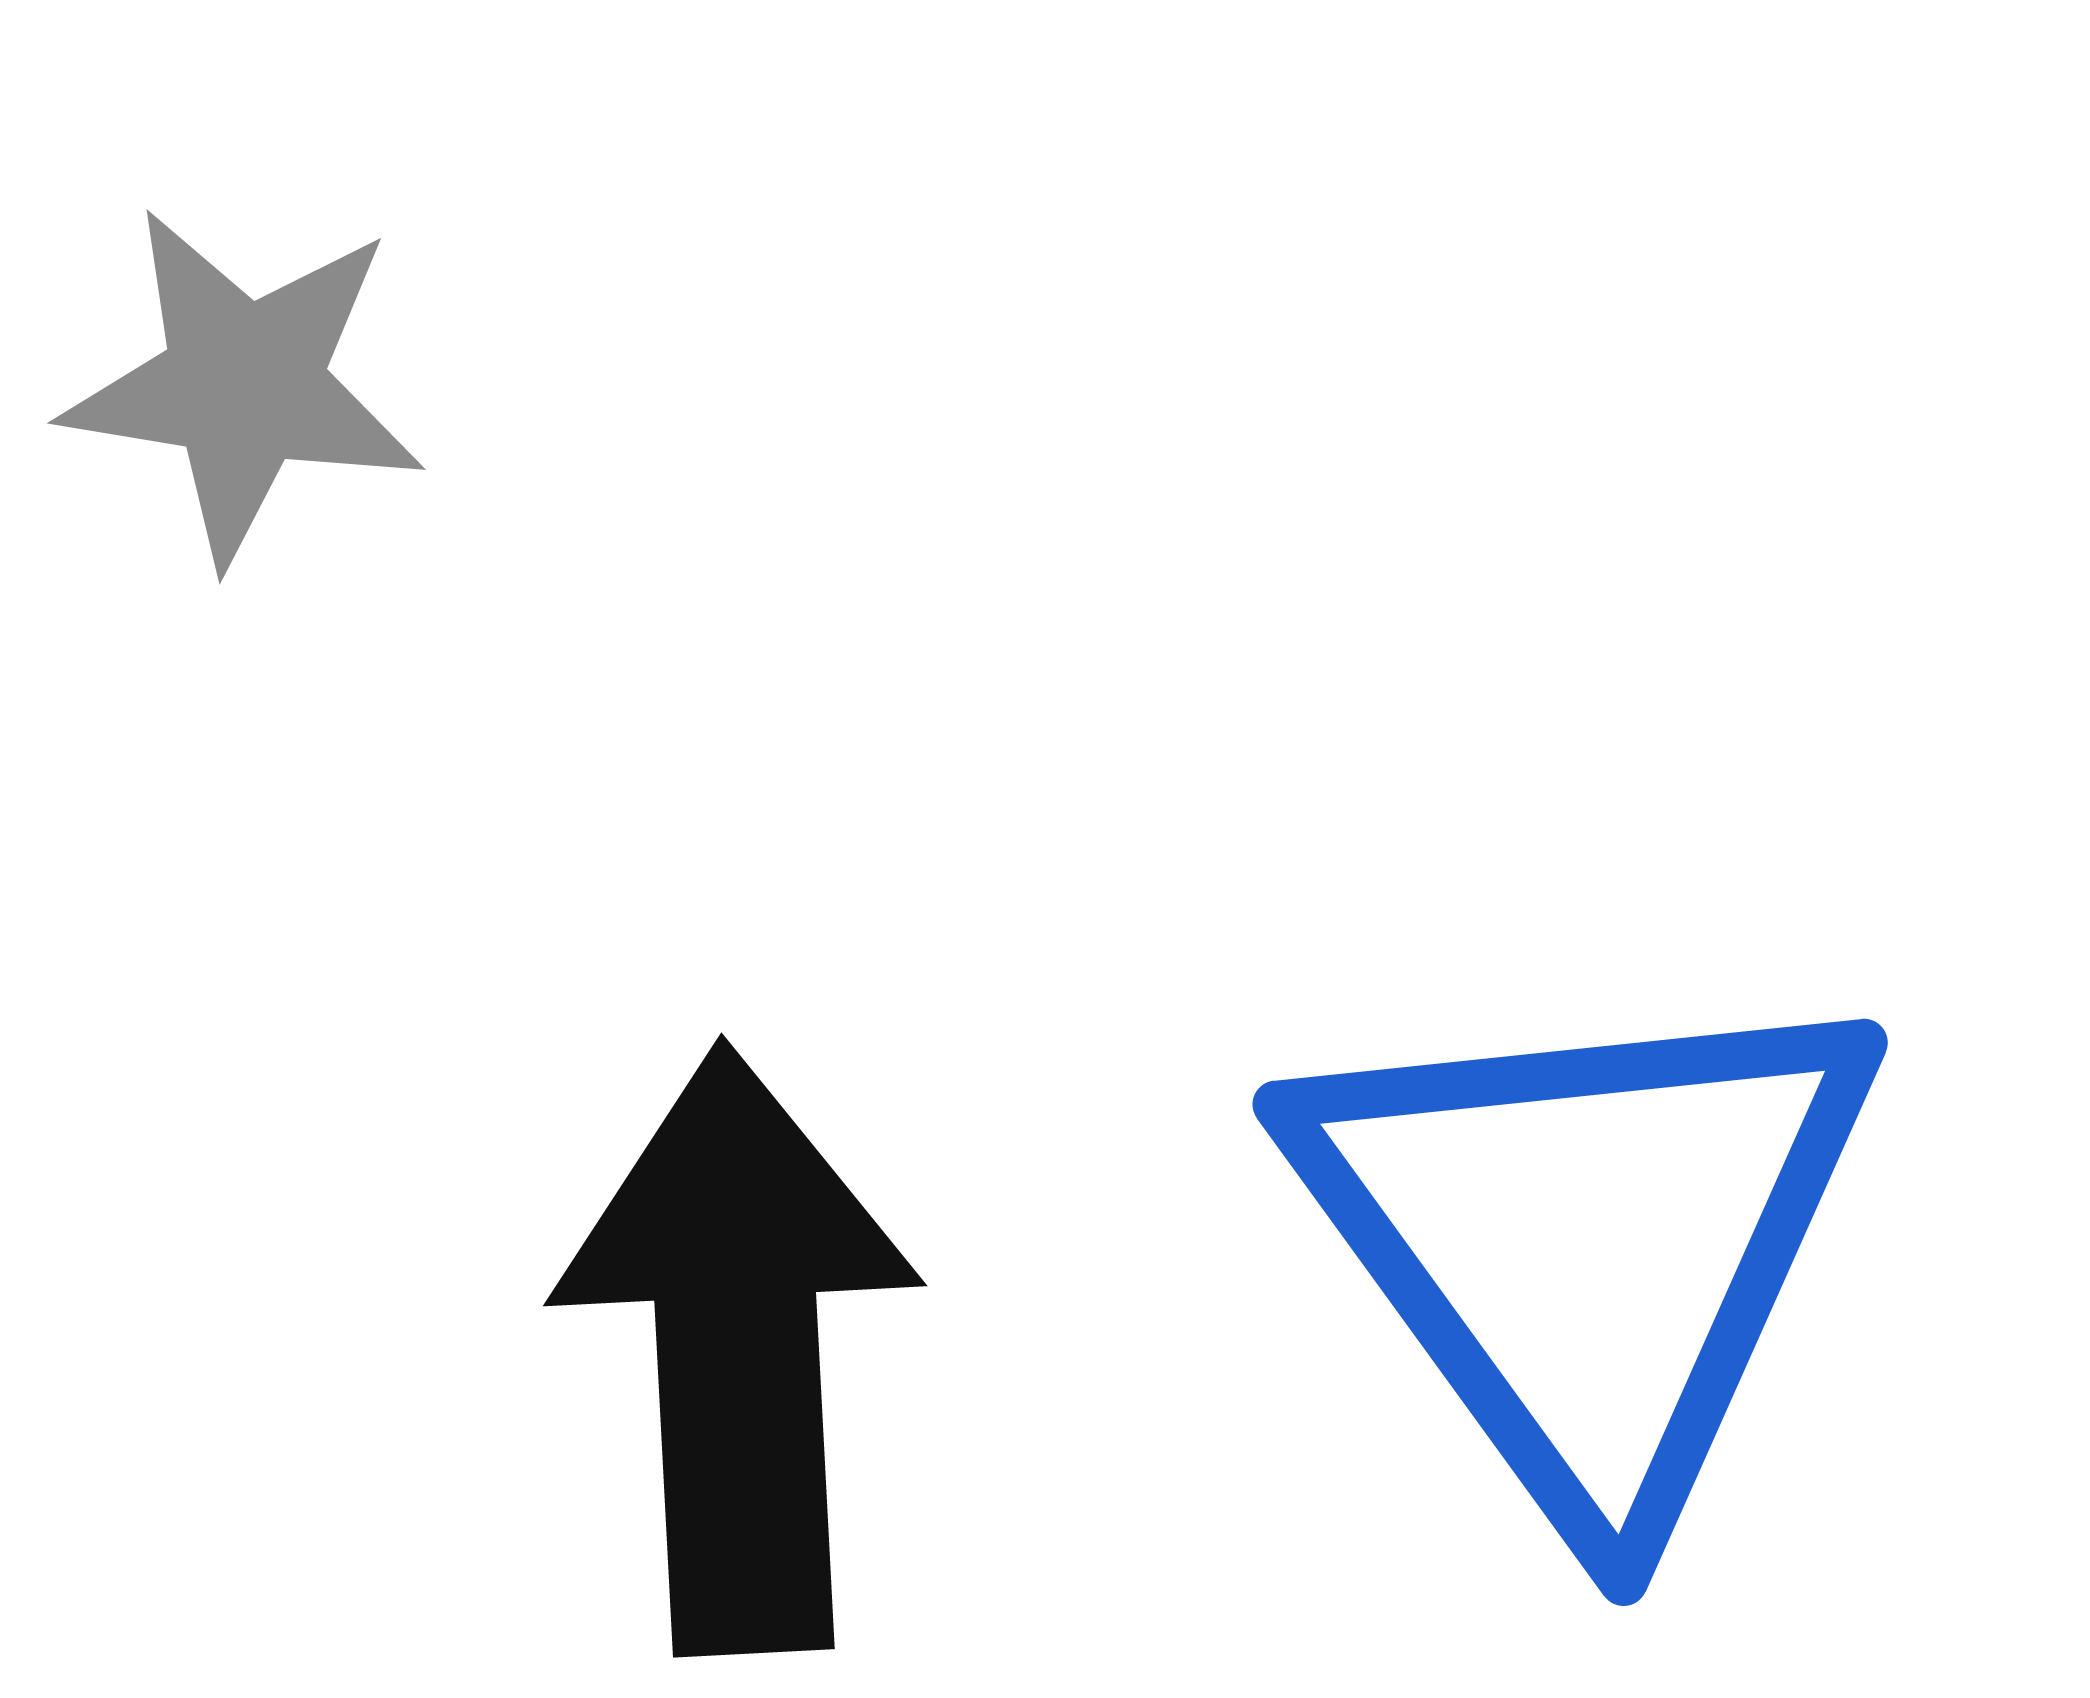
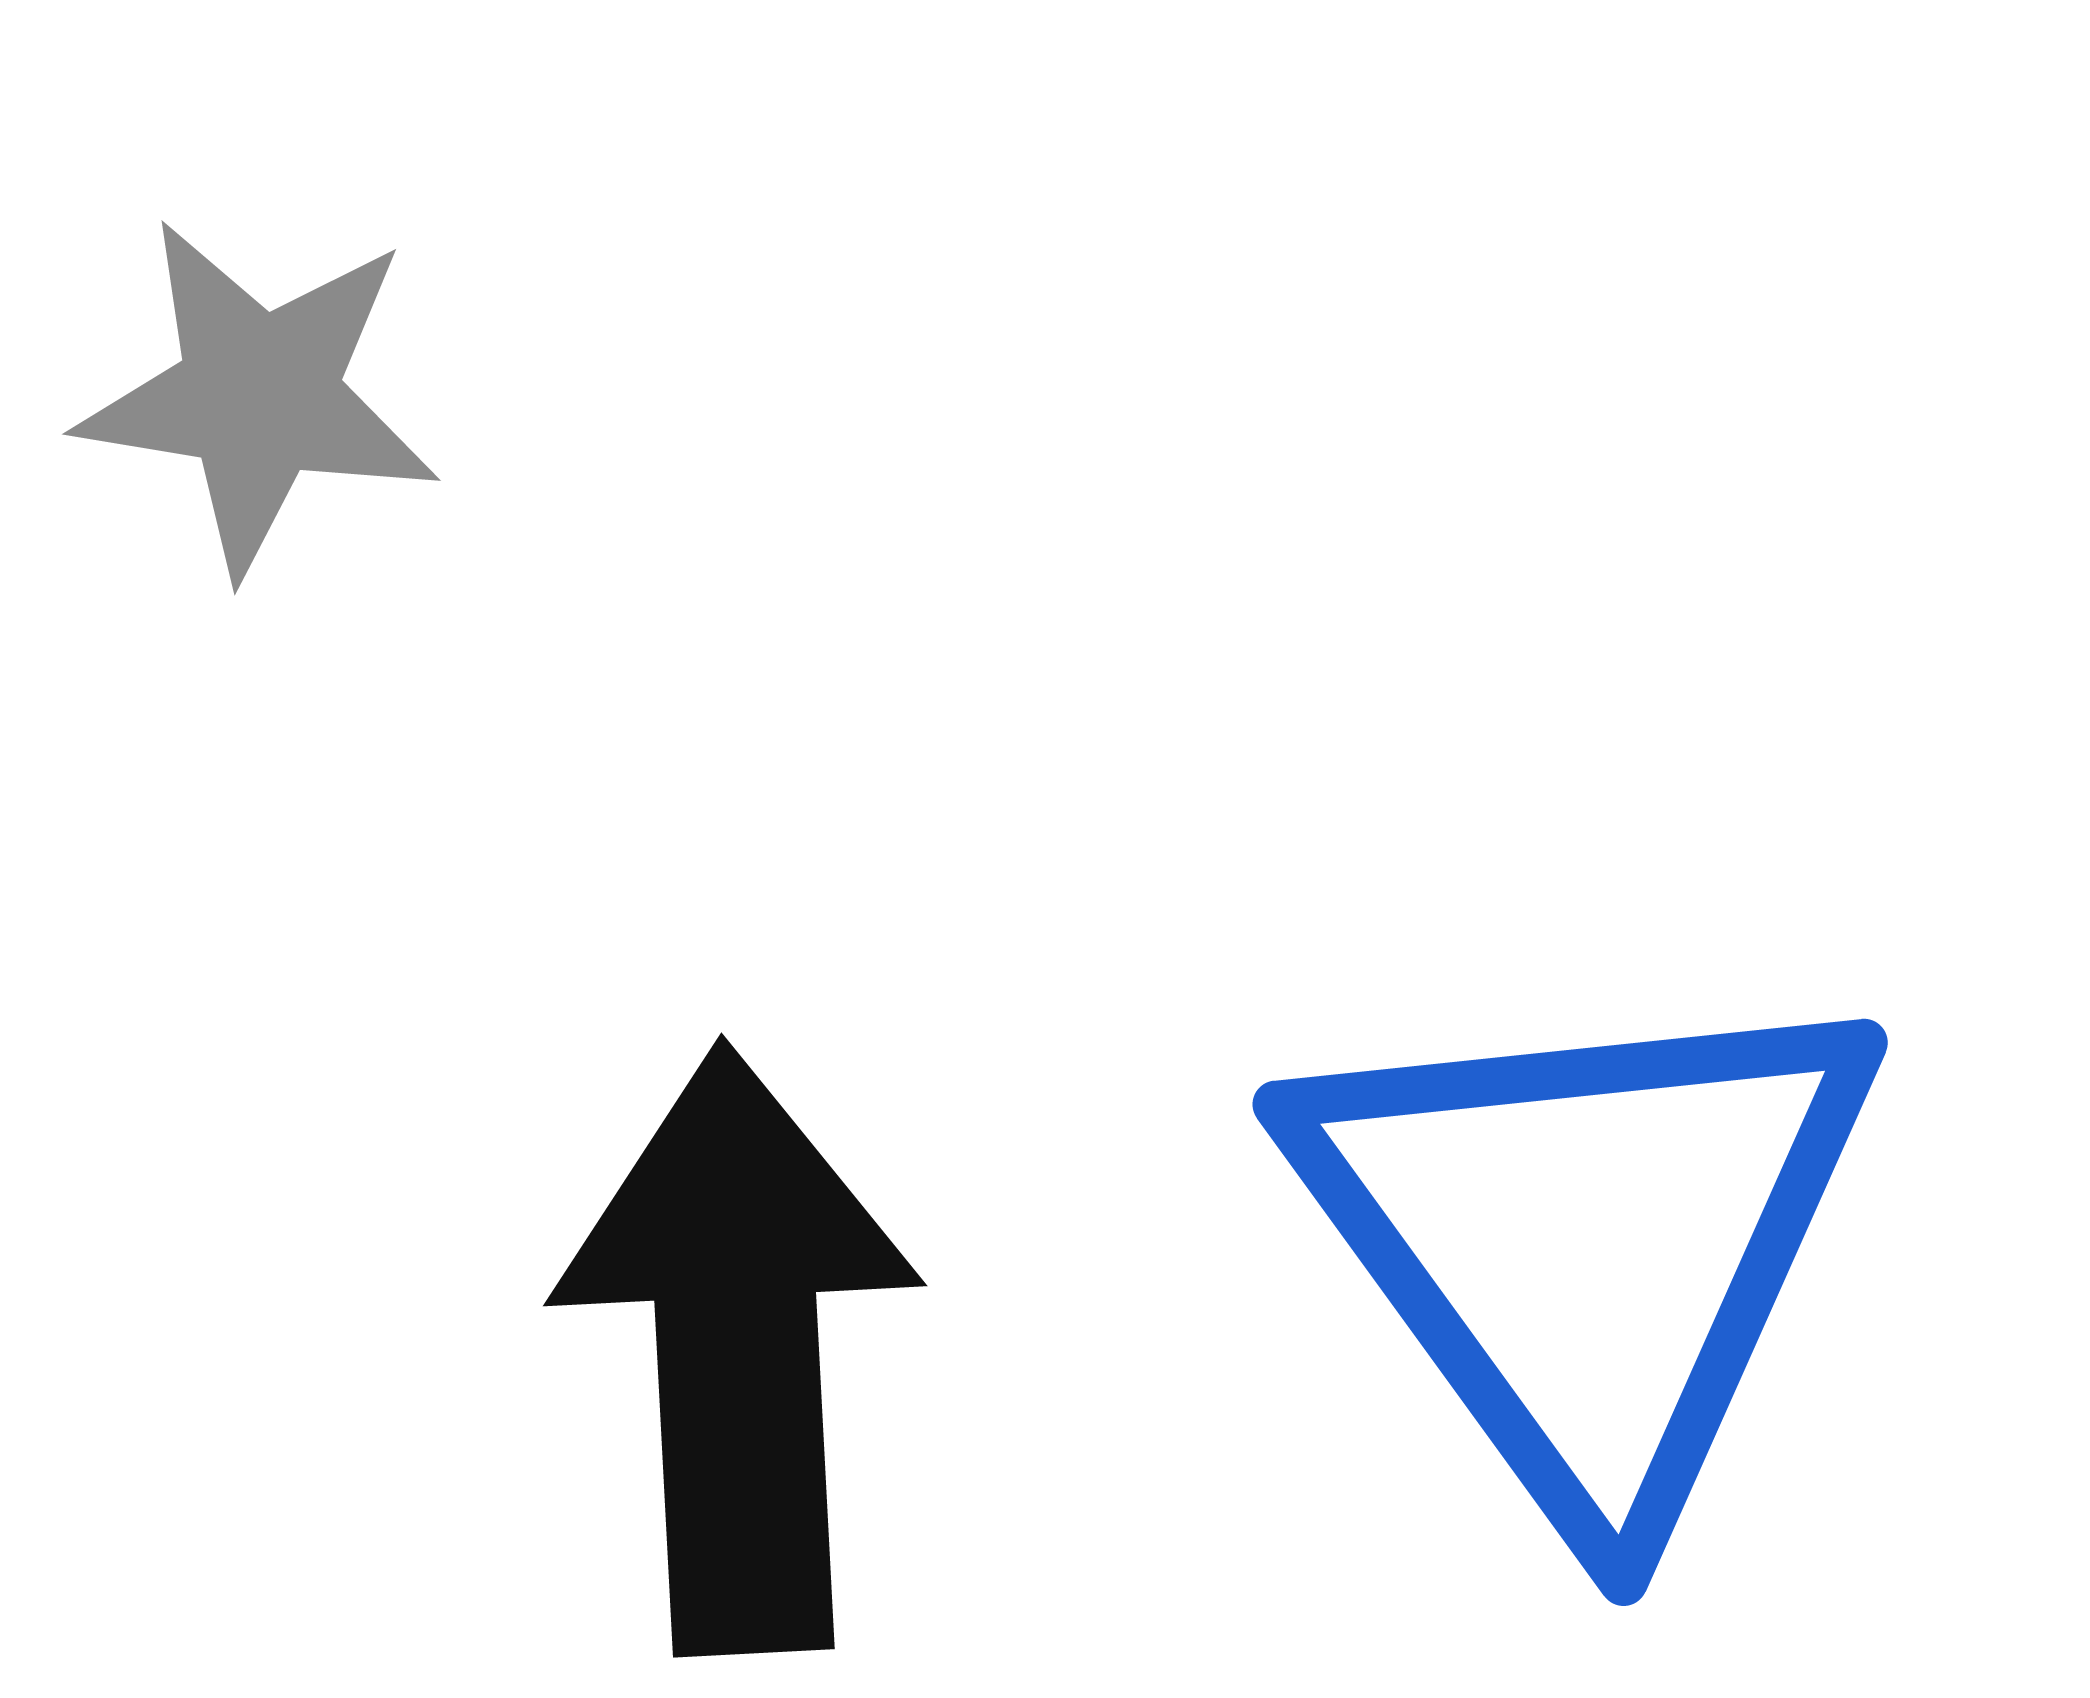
gray star: moved 15 px right, 11 px down
